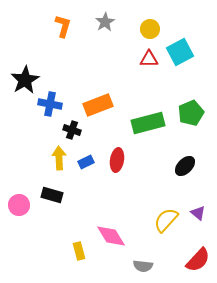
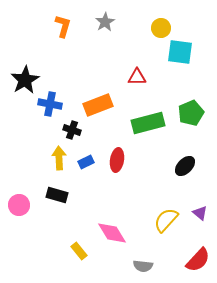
yellow circle: moved 11 px right, 1 px up
cyan square: rotated 36 degrees clockwise
red triangle: moved 12 px left, 18 px down
black rectangle: moved 5 px right
purple triangle: moved 2 px right
pink diamond: moved 1 px right, 3 px up
yellow rectangle: rotated 24 degrees counterclockwise
